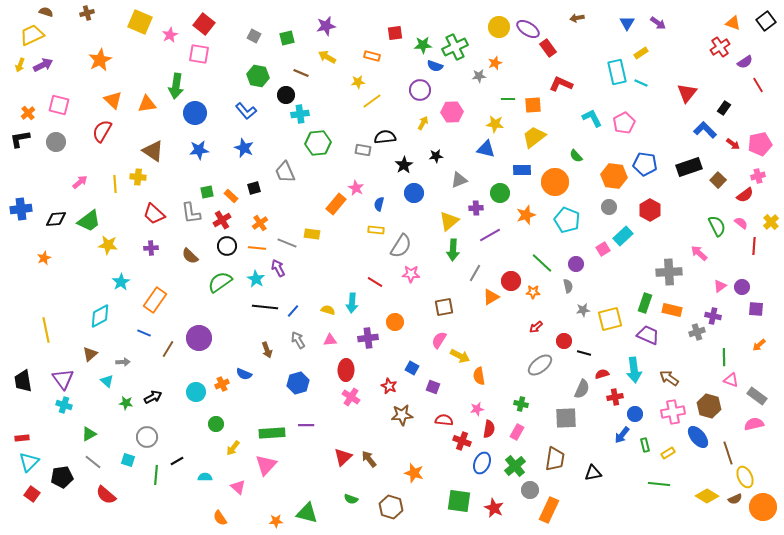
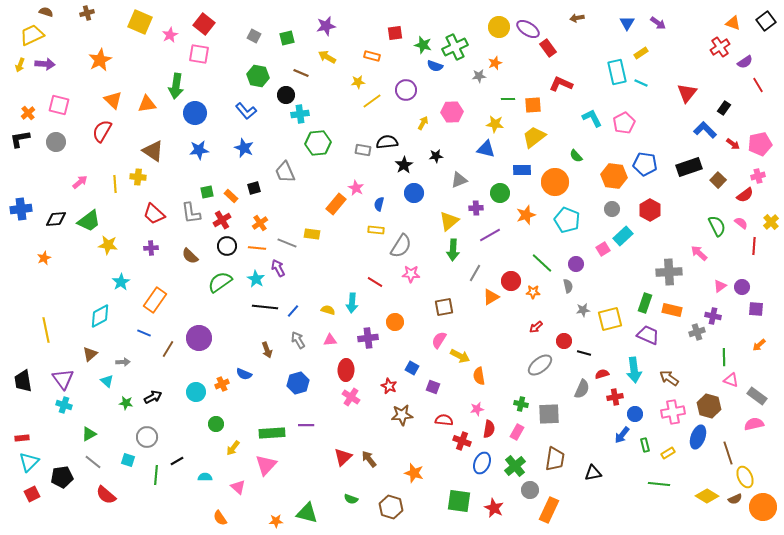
green star at (423, 45): rotated 18 degrees clockwise
purple arrow at (43, 65): moved 2 px right, 1 px up; rotated 30 degrees clockwise
purple circle at (420, 90): moved 14 px left
black semicircle at (385, 137): moved 2 px right, 5 px down
gray circle at (609, 207): moved 3 px right, 2 px down
gray square at (566, 418): moved 17 px left, 4 px up
blue ellipse at (698, 437): rotated 60 degrees clockwise
red square at (32, 494): rotated 28 degrees clockwise
